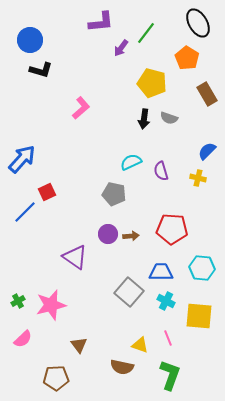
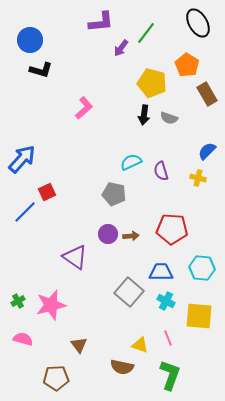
orange pentagon: moved 7 px down
pink L-shape: moved 3 px right
black arrow: moved 4 px up
pink semicircle: rotated 120 degrees counterclockwise
